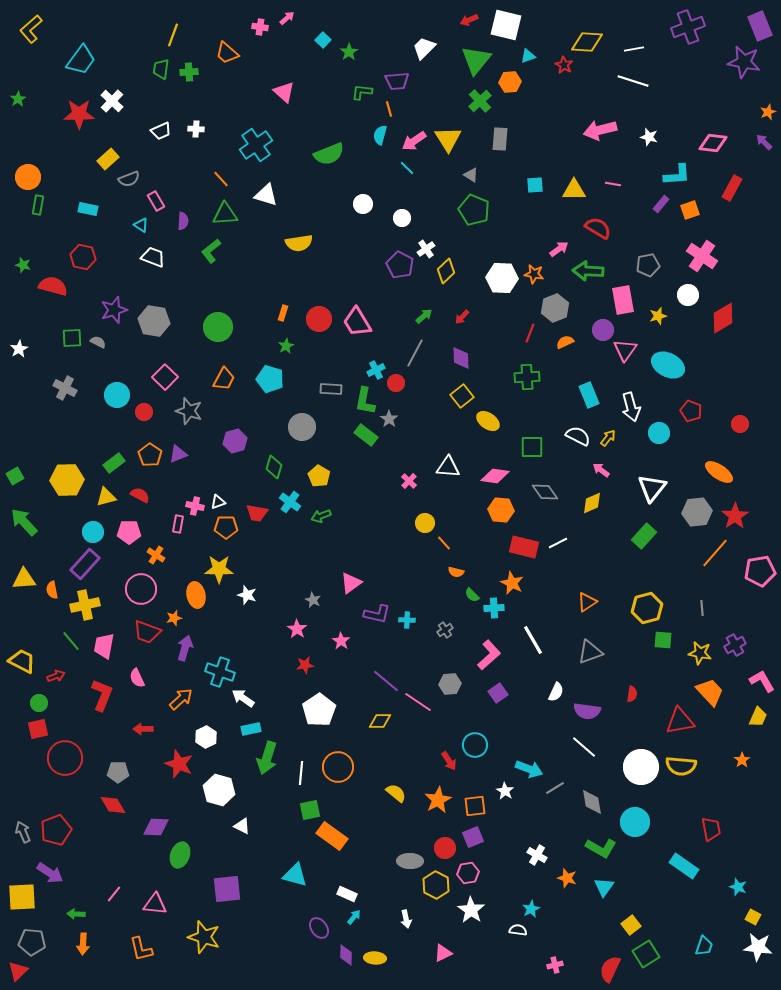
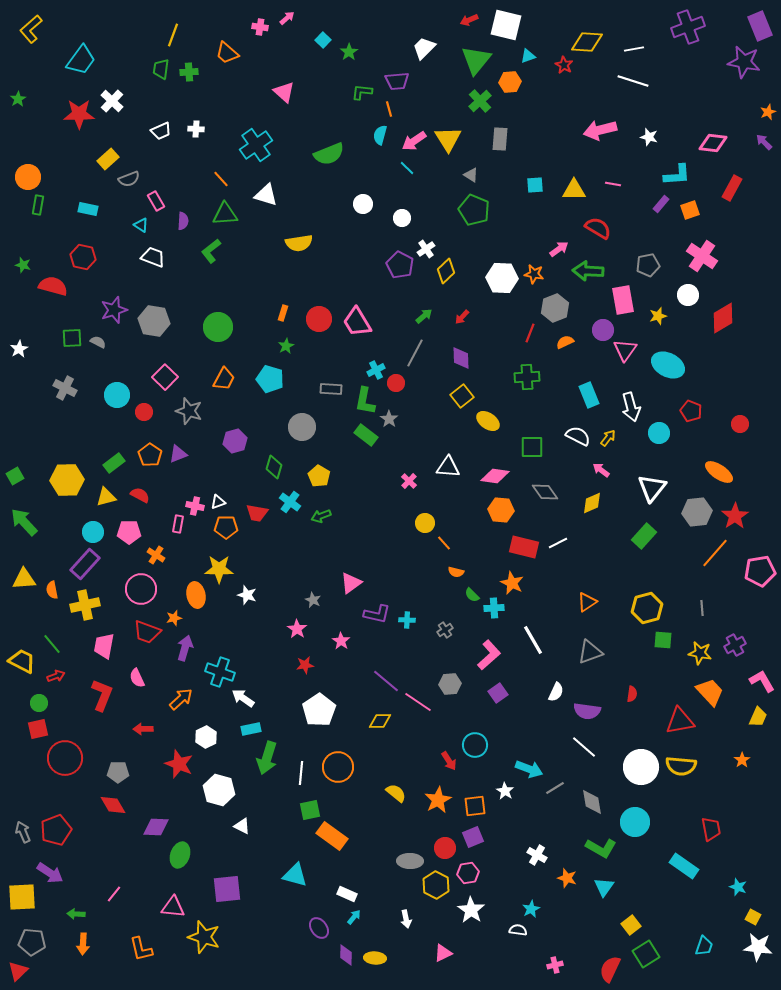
green line at (71, 641): moved 19 px left, 3 px down
pink triangle at (155, 904): moved 18 px right, 3 px down
